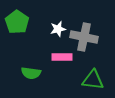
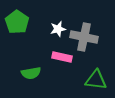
pink rectangle: rotated 12 degrees clockwise
green semicircle: rotated 18 degrees counterclockwise
green triangle: moved 3 px right
